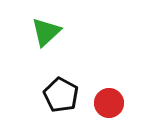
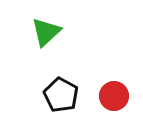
red circle: moved 5 px right, 7 px up
